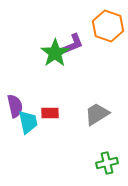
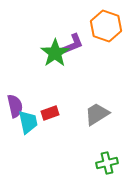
orange hexagon: moved 2 px left
red rectangle: rotated 18 degrees counterclockwise
